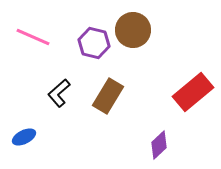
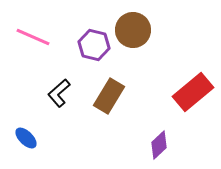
purple hexagon: moved 2 px down
brown rectangle: moved 1 px right
blue ellipse: moved 2 px right, 1 px down; rotated 70 degrees clockwise
